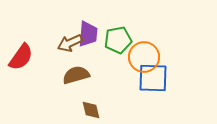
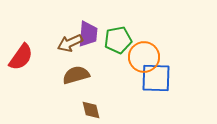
blue square: moved 3 px right
